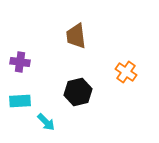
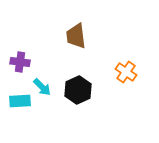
black hexagon: moved 2 px up; rotated 12 degrees counterclockwise
cyan arrow: moved 4 px left, 35 px up
